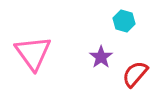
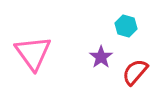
cyan hexagon: moved 2 px right, 5 px down
red semicircle: moved 2 px up
